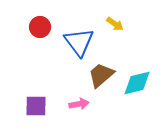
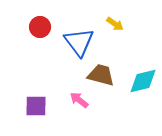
brown trapezoid: rotated 56 degrees clockwise
cyan diamond: moved 6 px right, 2 px up
pink arrow: moved 4 px up; rotated 132 degrees counterclockwise
